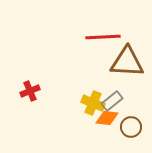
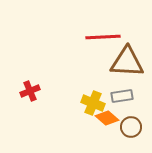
gray rectangle: moved 10 px right, 5 px up; rotated 30 degrees clockwise
orange diamond: rotated 35 degrees clockwise
